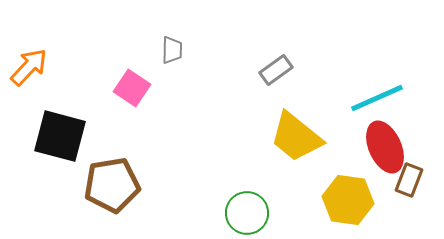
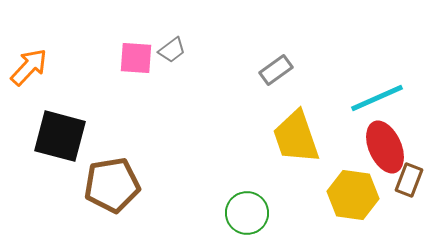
gray trapezoid: rotated 52 degrees clockwise
pink square: moved 4 px right, 30 px up; rotated 30 degrees counterclockwise
yellow trapezoid: rotated 32 degrees clockwise
yellow hexagon: moved 5 px right, 5 px up
